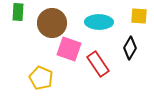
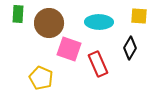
green rectangle: moved 2 px down
brown circle: moved 3 px left
red rectangle: rotated 10 degrees clockwise
